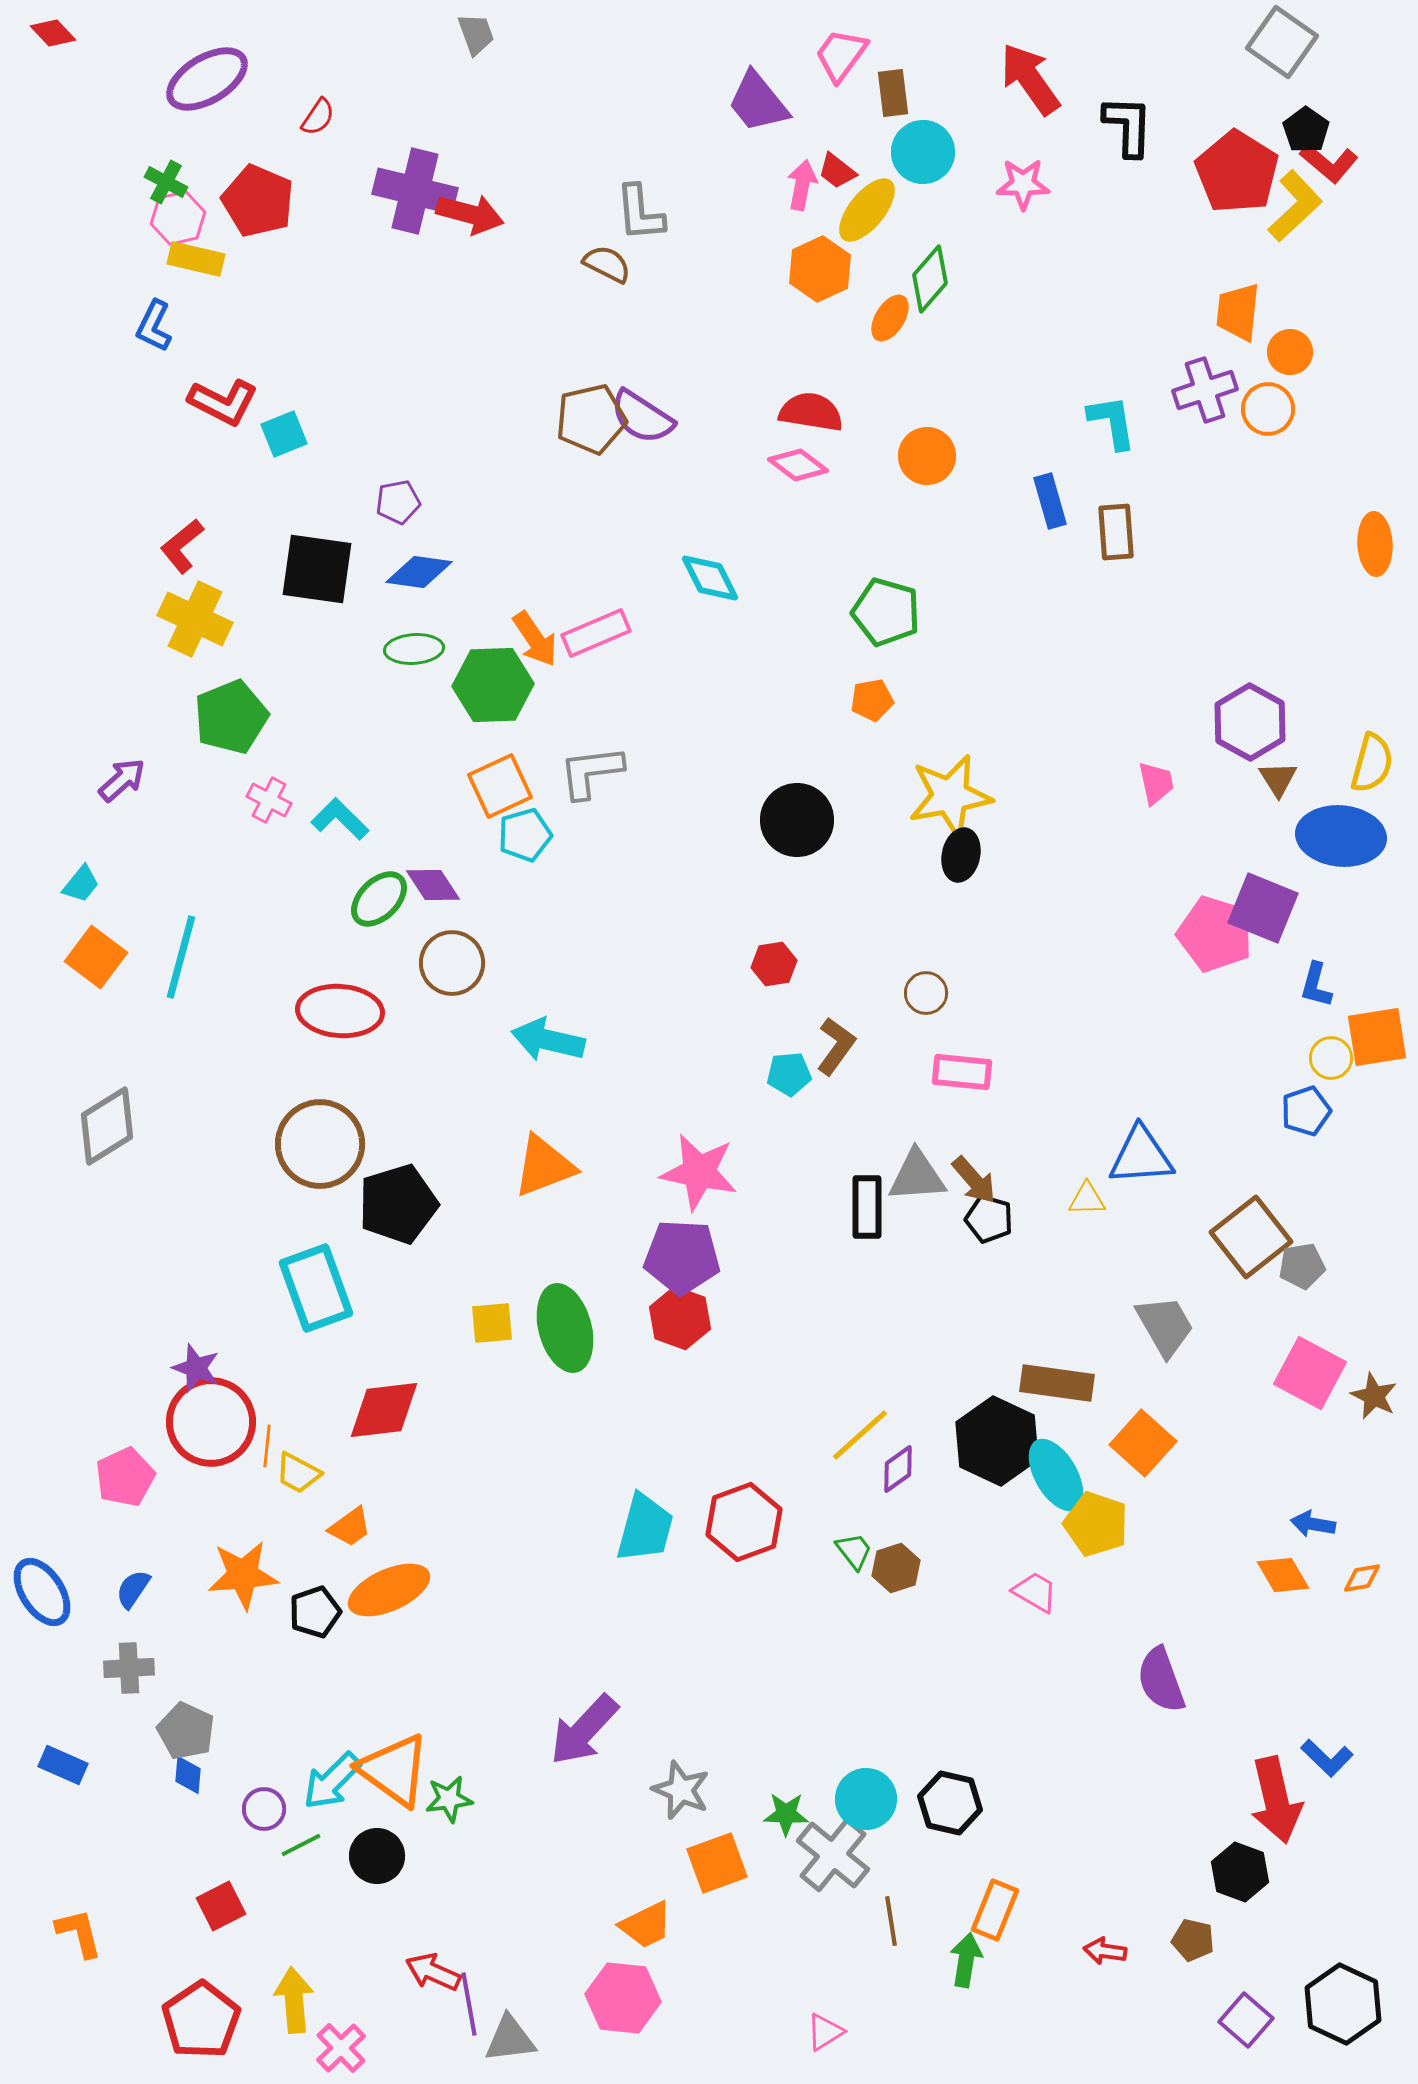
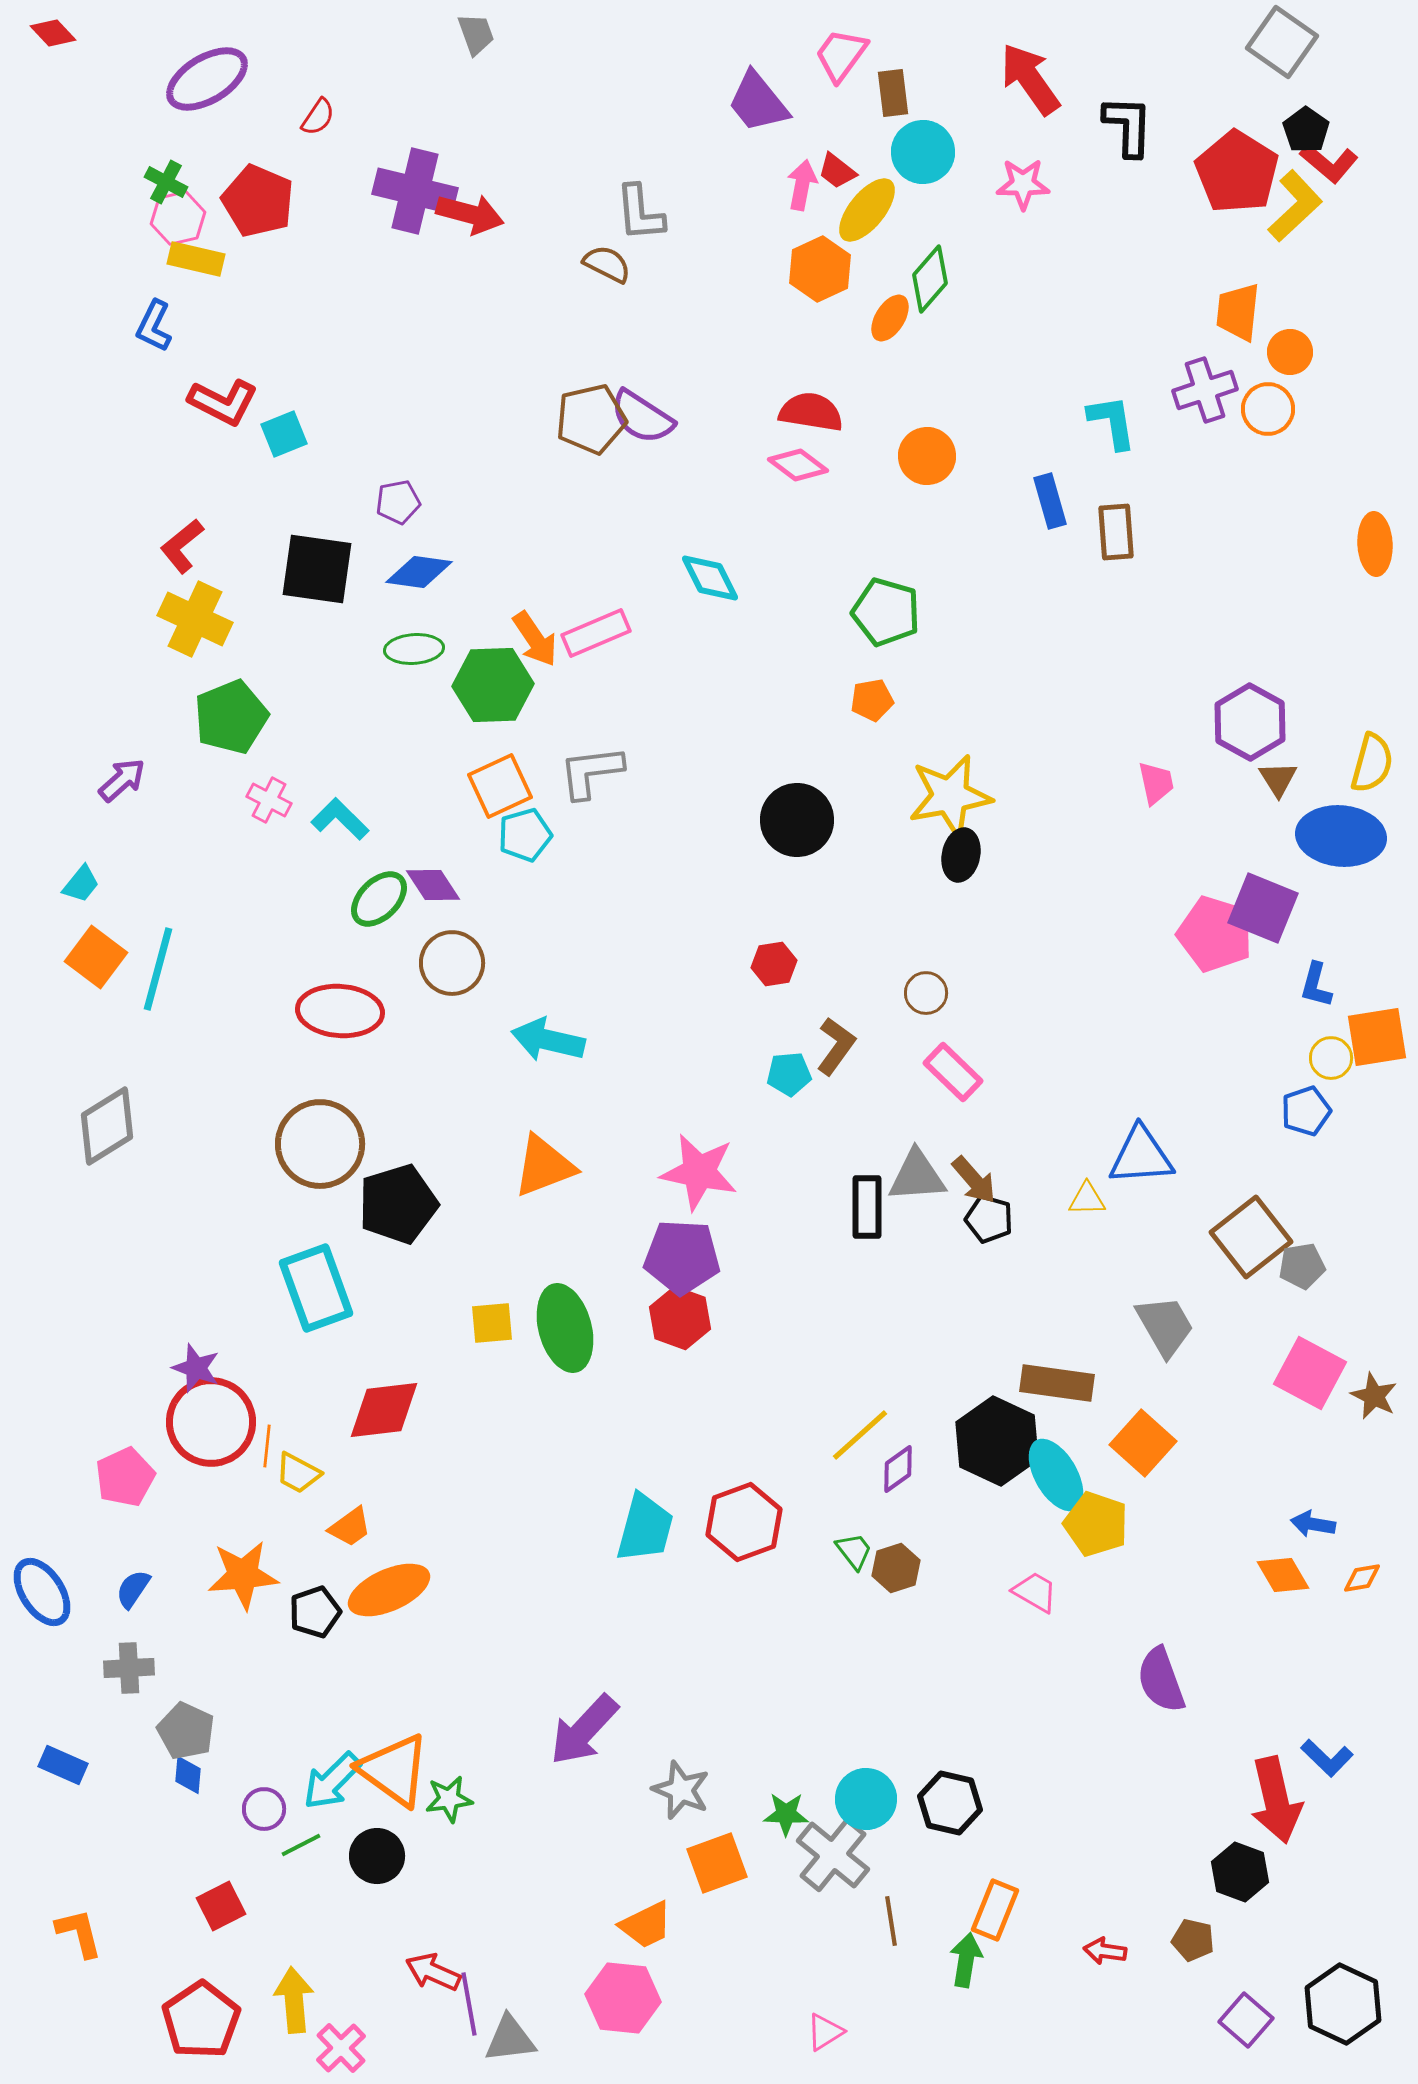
cyan line at (181, 957): moved 23 px left, 12 px down
pink rectangle at (962, 1072): moved 9 px left; rotated 38 degrees clockwise
